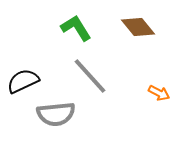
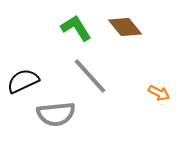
brown diamond: moved 13 px left
